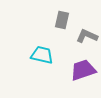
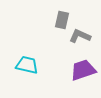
gray L-shape: moved 7 px left
cyan trapezoid: moved 15 px left, 10 px down
